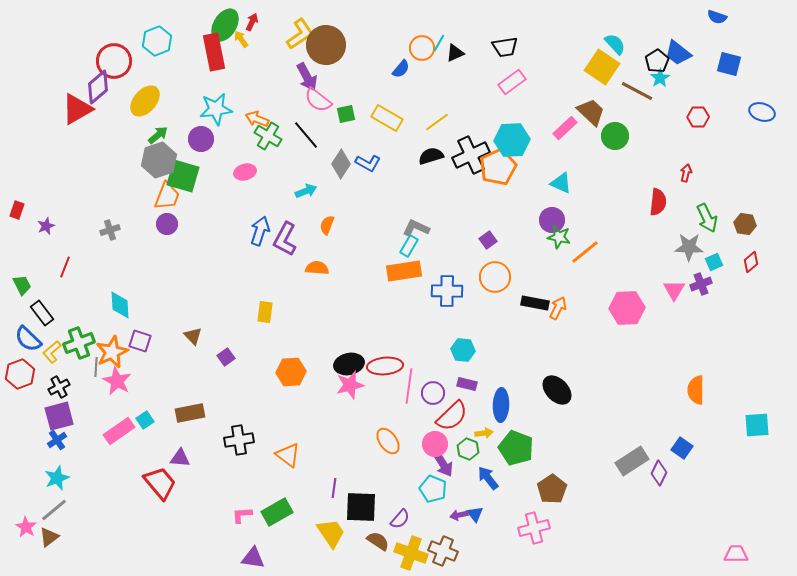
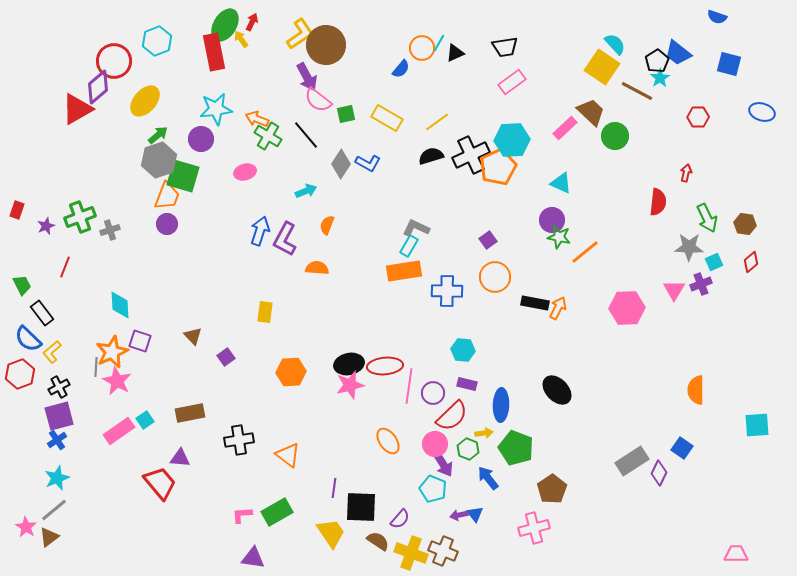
green cross at (79, 343): moved 1 px right, 126 px up
